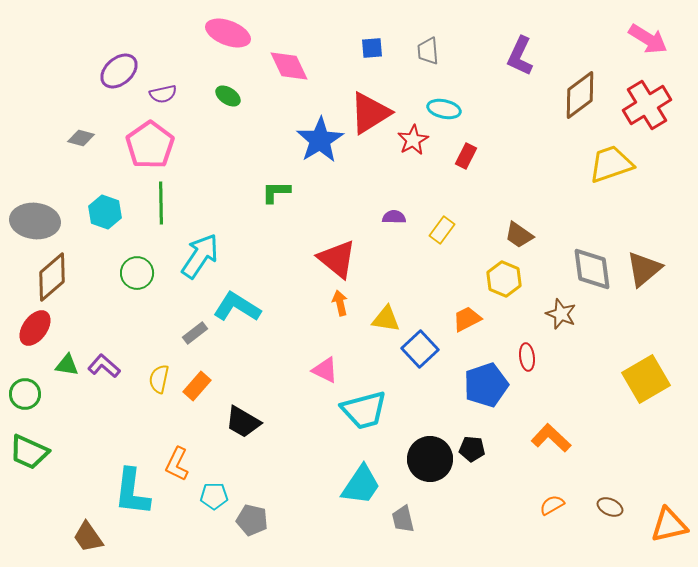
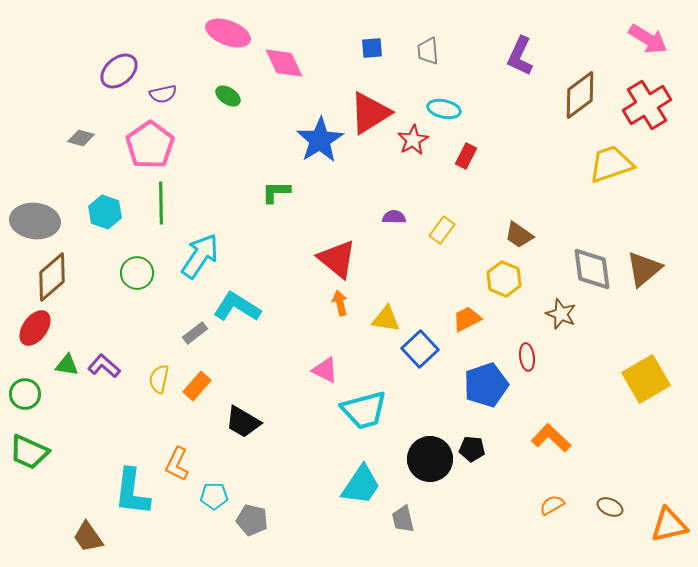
pink diamond at (289, 66): moved 5 px left, 3 px up
